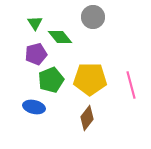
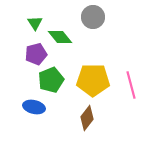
yellow pentagon: moved 3 px right, 1 px down
